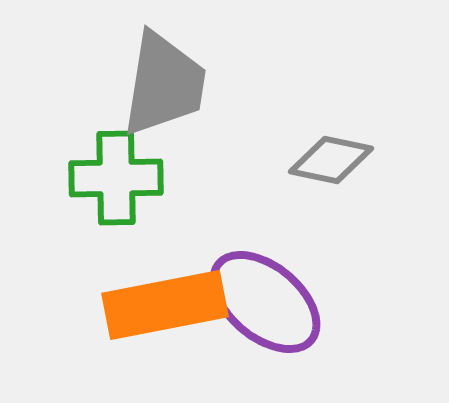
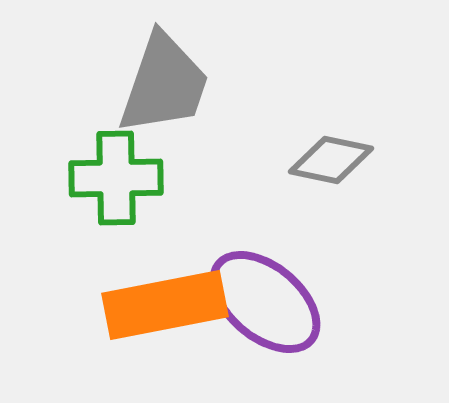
gray trapezoid: rotated 10 degrees clockwise
